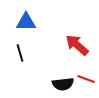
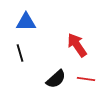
red arrow: rotated 15 degrees clockwise
red line: rotated 12 degrees counterclockwise
black semicircle: moved 7 px left, 5 px up; rotated 35 degrees counterclockwise
